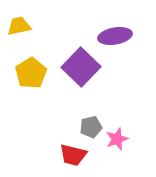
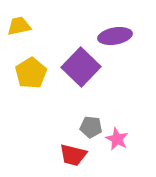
gray pentagon: rotated 20 degrees clockwise
pink star: rotated 25 degrees counterclockwise
